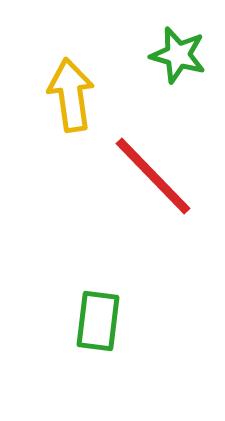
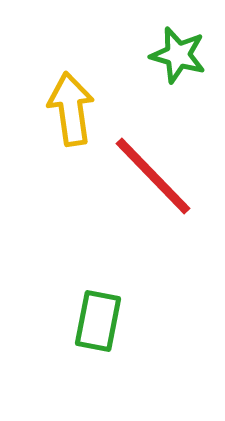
yellow arrow: moved 14 px down
green rectangle: rotated 4 degrees clockwise
